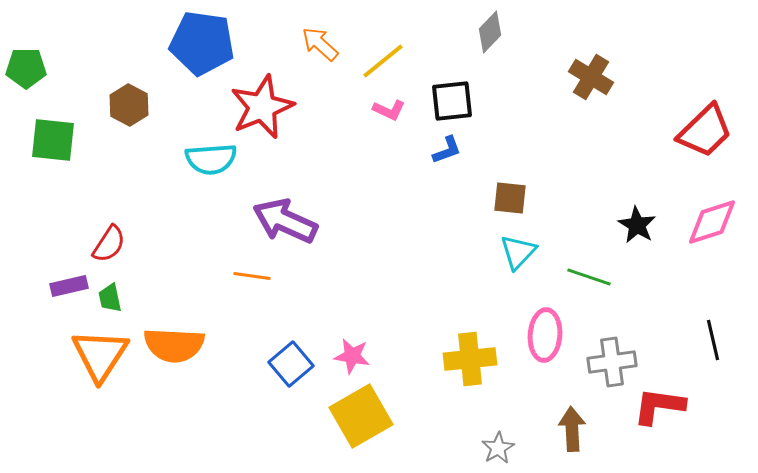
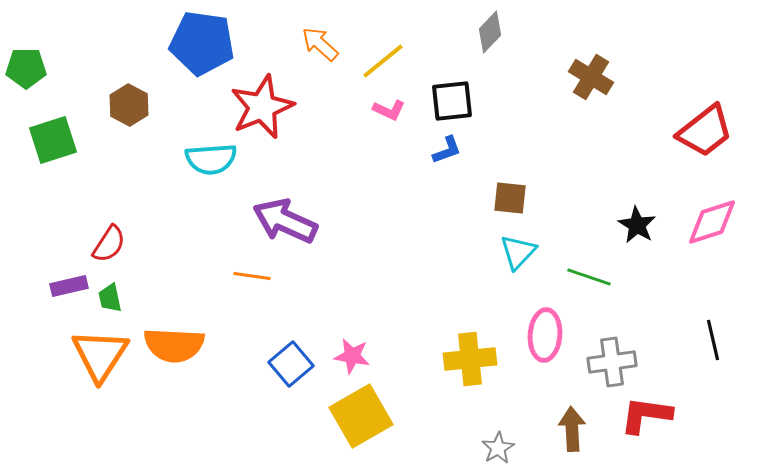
red trapezoid: rotated 6 degrees clockwise
green square: rotated 24 degrees counterclockwise
red L-shape: moved 13 px left, 9 px down
